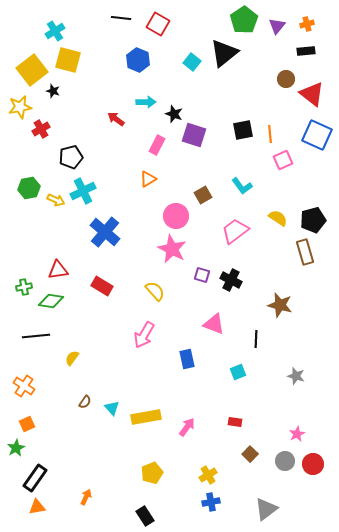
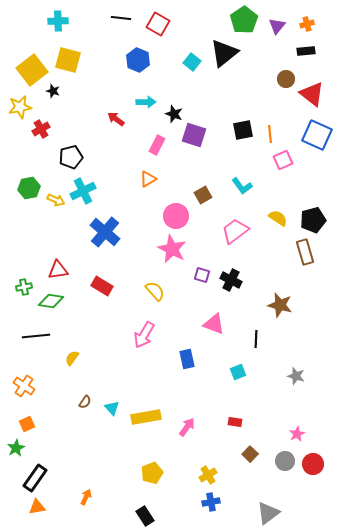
cyan cross at (55, 31): moved 3 px right, 10 px up; rotated 30 degrees clockwise
gray triangle at (266, 509): moved 2 px right, 4 px down
